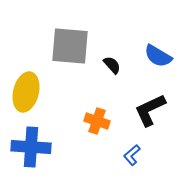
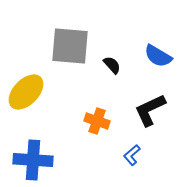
yellow ellipse: rotated 30 degrees clockwise
blue cross: moved 2 px right, 13 px down
